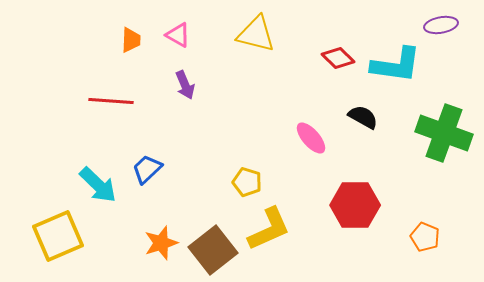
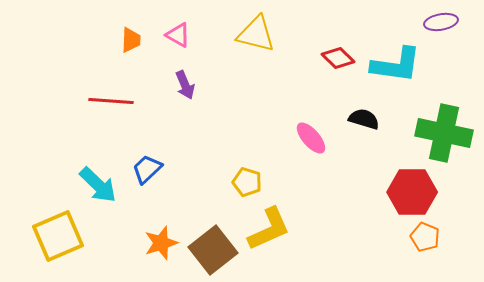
purple ellipse: moved 3 px up
black semicircle: moved 1 px right, 2 px down; rotated 12 degrees counterclockwise
green cross: rotated 8 degrees counterclockwise
red hexagon: moved 57 px right, 13 px up
